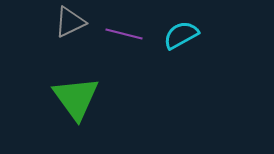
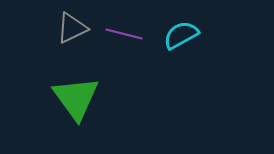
gray triangle: moved 2 px right, 6 px down
